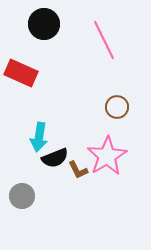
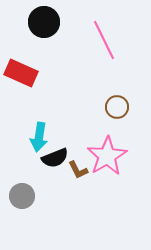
black circle: moved 2 px up
